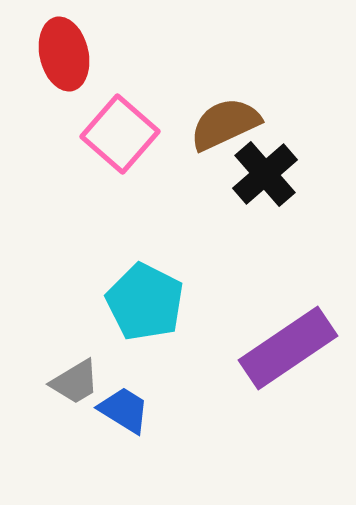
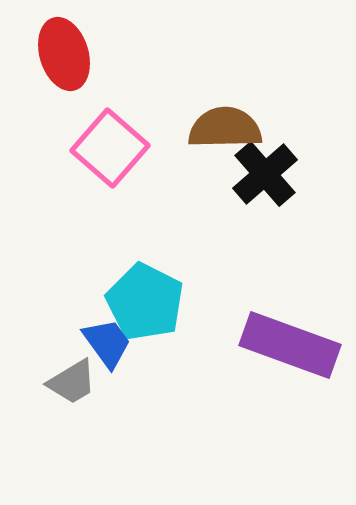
red ellipse: rotated 4 degrees counterclockwise
brown semicircle: moved 4 px down; rotated 24 degrees clockwise
pink square: moved 10 px left, 14 px down
purple rectangle: moved 2 px right, 3 px up; rotated 54 degrees clockwise
gray trapezoid: moved 3 px left
blue trapezoid: moved 17 px left, 67 px up; rotated 22 degrees clockwise
